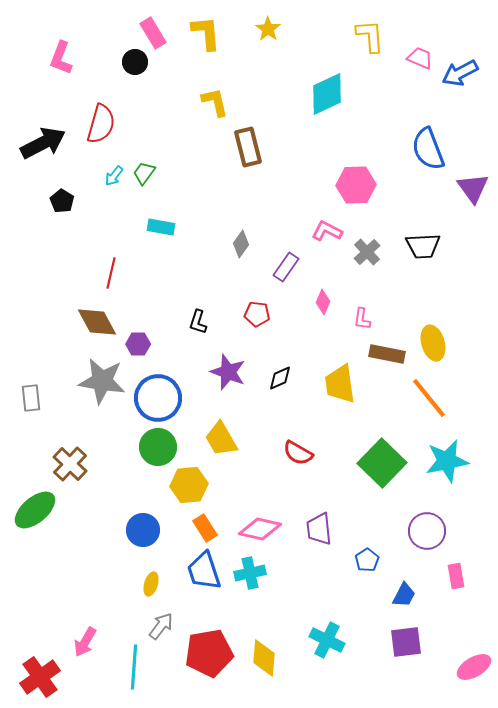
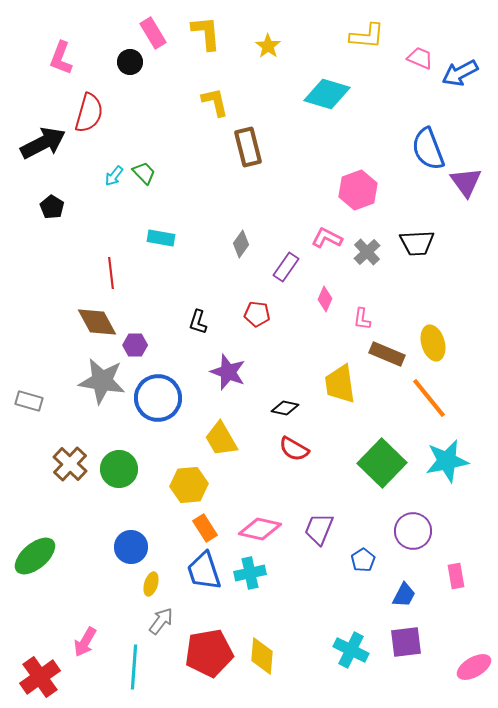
yellow star at (268, 29): moved 17 px down
yellow L-shape at (370, 36): moved 3 px left; rotated 99 degrees clockwise
black circle at (135, 62): moved 5 px left
cyan diamond at (327, 94): rotated 42 degrees clockwise
red semicircle at (101, 124): moved 12 px left, 11 px up
green trapezoid at (144, 173): rotated 100 degrees clockwise
pink hexagon at (356, 185): moved 2 px right, 5 px down; rotated 18 degrees counterclockwise
purple triangle at (473, 188): moved 7 px left, 6 px up
black pentagon at (62, 201): moved 10 px left, 6 px down
cyan rectangle at (161, 227): moved 11 px down
pink L-shape at (327, 231): moved 7 px down
black trapezoid at (423, 246): moved 6 px left, 3 px up
red line at (111, 273): rotated 20 degrees counterclockwise
pink diamond at (323, 302): moved 2 px right, 3 px up
purple hexagon at (138, 344): moved 3 px left, 1 px down
brown rectangle at (387, 354): rotated 12 degrees clockwise
black diamond at (280, 378): moved 5 px right, 30 px down; rotated 36 degrees clockwise
gray rectangle at (31, 398): moved 2 px left, 3 px down; rotated 68 degrees counterclockwise
green circle at (158, 447): moved 39 px left, 22 px down
red semicircle at (298, 453): moved 4 px left, 4 px up
green ellipse at (35, 510): moved 46 px down
purple trapezoid at (319, 529): rotated 28 degrees clockwise
blue circle at (143, 530): moved 12 px left, 17 px down
purple circle at (427, 531): moved 14 px left
blue pentagon at (367, 560): moved 4 px left
gray arrow at (161, 626): moved 5 px up
cyan cross at (327, 640): moved 24 px right, 10 px down
yellow diamond at (264, 658): moved 2 px left, 2 px up
